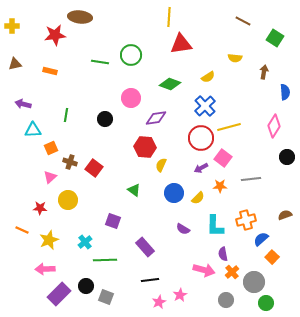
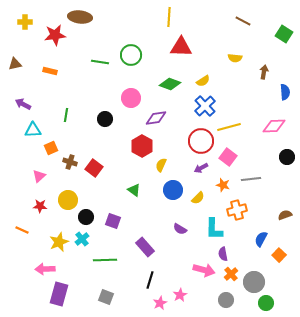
yellow cross at (12, 26): moved 13 px right, 4 px up
green square at (275, 38): moved 9 px right, 4 px up
red triangle at (181, 44): moved 3 px down; rotated 10 degrees clockwise
yellow semicircle at (208, 77): moved 5 px left, 4 px down
purple arrow at (23, 104): rotated 14 degrees clockwise
pink diamond at (274, 126): rotated 55 degrees clockwise
red circle at (201, 138): moved 3 px down
red hexagon at (145, 147): moved 3 px left, 1 px up; rotated 25 degrees clockwise
pink square at (223, 158): moved 5 px right, 1 px up
pink triangle at (50, 177): moved 11 px left, 1 px up
orange star at (220, 186): moved 3 px right, 1 px up; rotated 16 degrees clockwise
blue circle at (174, 193): moved 1 px left, 3 px up
red star at (40, 208): moved 2 px up
orange cross at (246, 220): moved 9 px left, 10 px up
cyan L-shape at (215, 226): moved 1 px left, 3 px down
purple semicircle at (183, 229): moved 3 px left
blue semicircle at (261, 239): rotated 21 degrees counterclockwise
yellow star at (49, 240): moved 10 px right, 2 px down
cyan cross at (85, 242): moved 3 px left, 3 px up
orange square at (272, 257): moved 7 px right, 2 px up
orange cross at (232, 272): moved 1 px left, 2 px down
black line at (150, 280): rotated 66 degrees counterclockwise
black circle at (86, 286): moved 69 px up
purple rectangle at (59, 294): rotated 30 degrees counterclockwise
pink star at (159, 302): moved 1 px right, 1 px down
